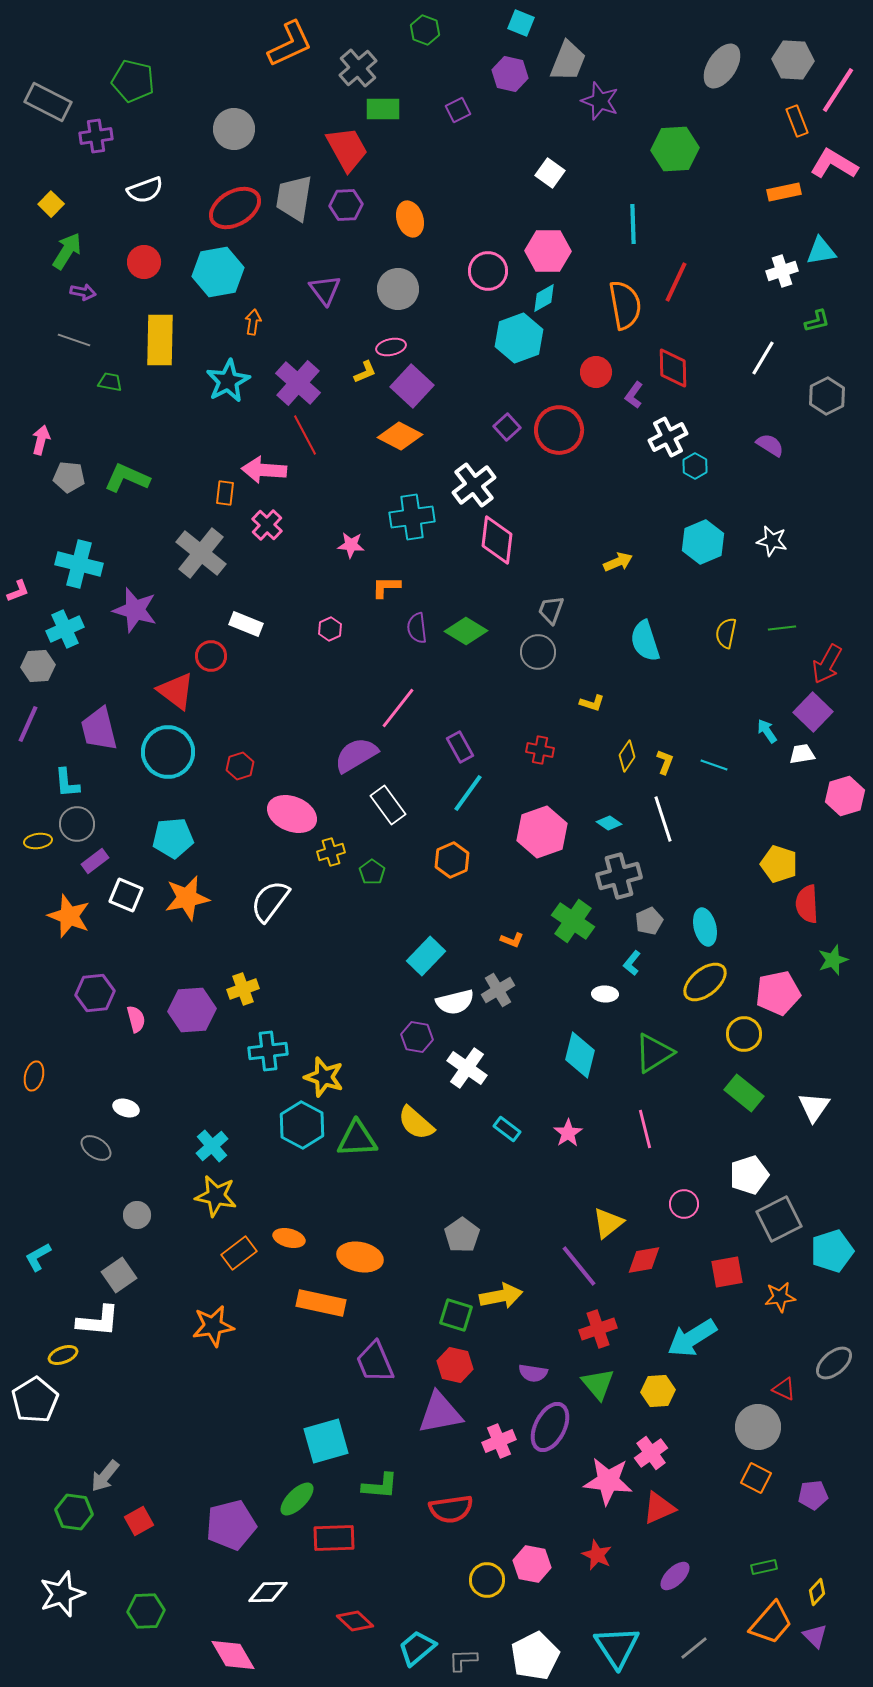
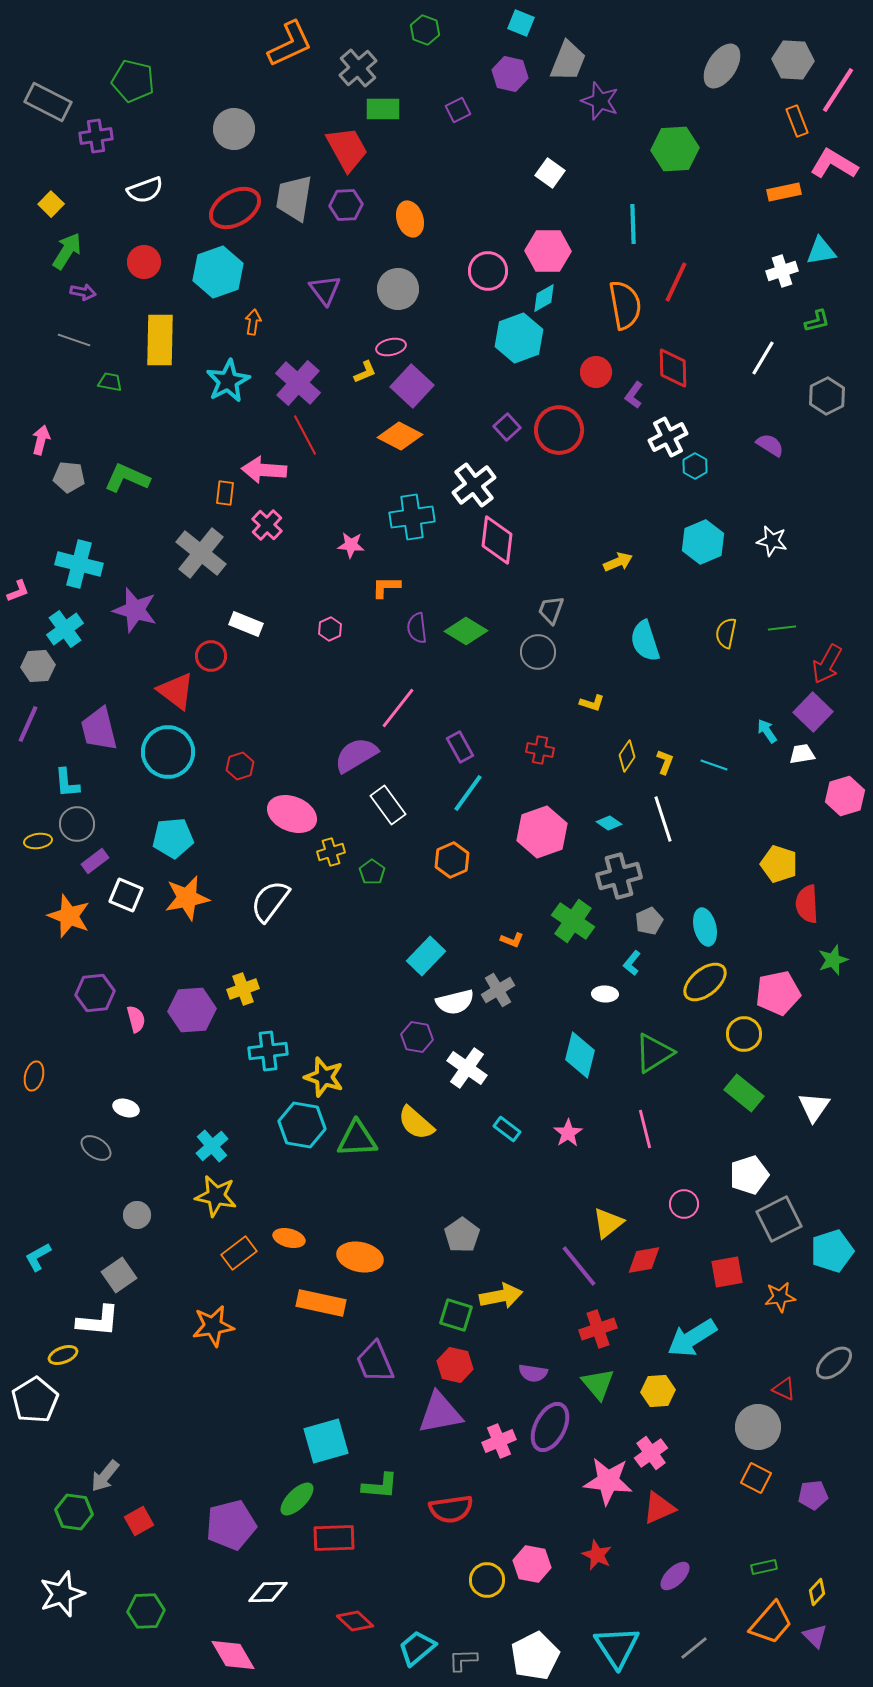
cyan hexagon at (218, 272): rotated 9 degrees counterclockwise
cyan cross at (65, 629): rotated 12 degrees counterclockwise
cyan hexagon at (302, 1125): rotated 18 degrees counterclockwise
